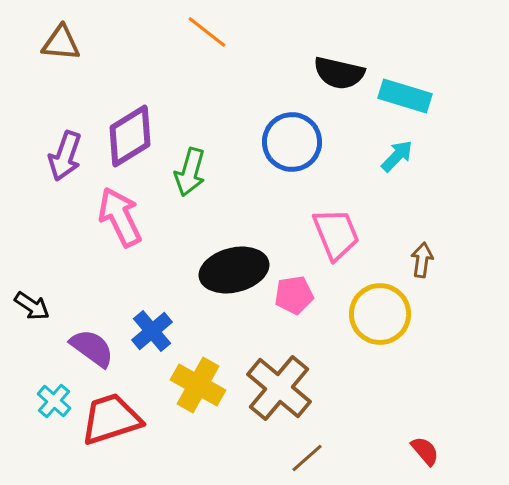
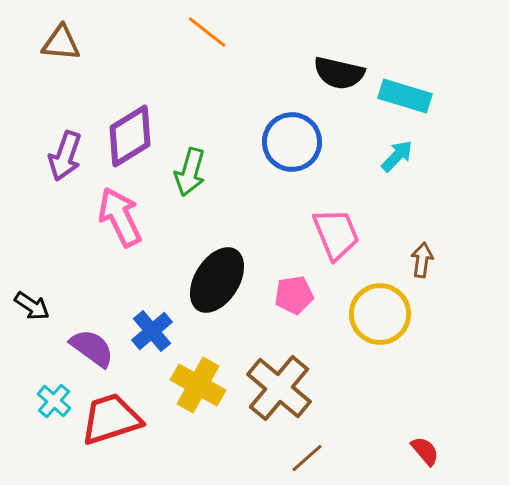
black ellipse: moved 17 px left, 10 px down; rotated 44 degrees counterclockwise
